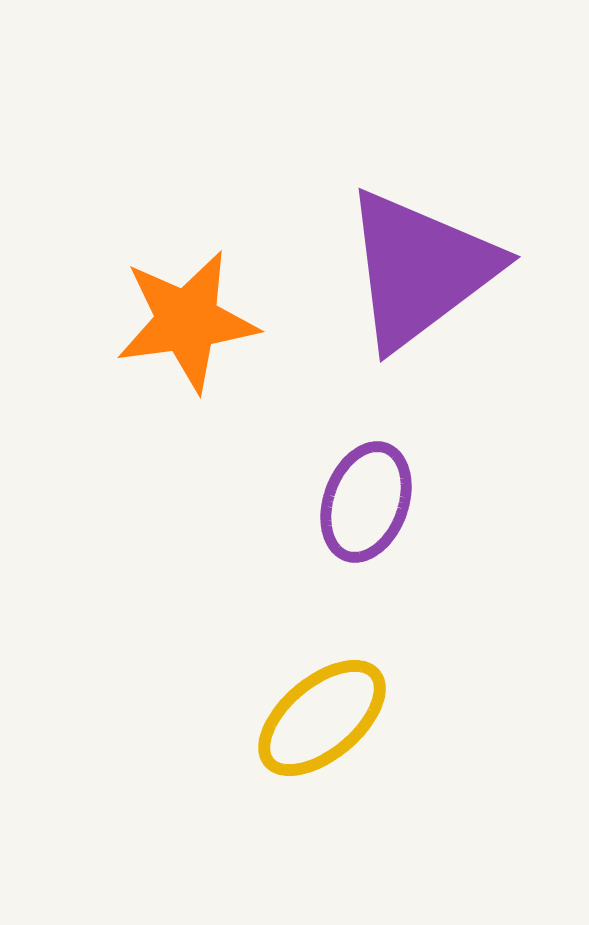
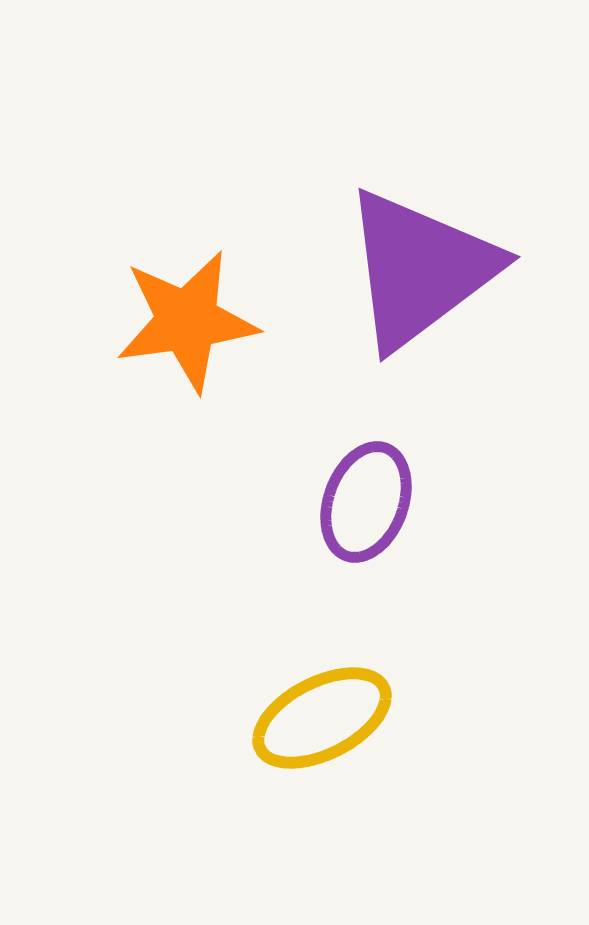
yellow ellipse: rotated 13 degrees clockwise
